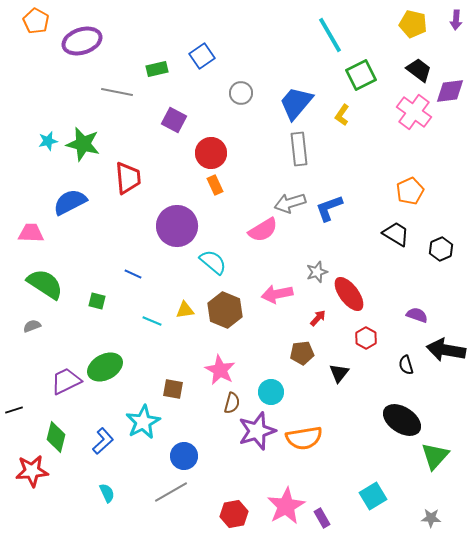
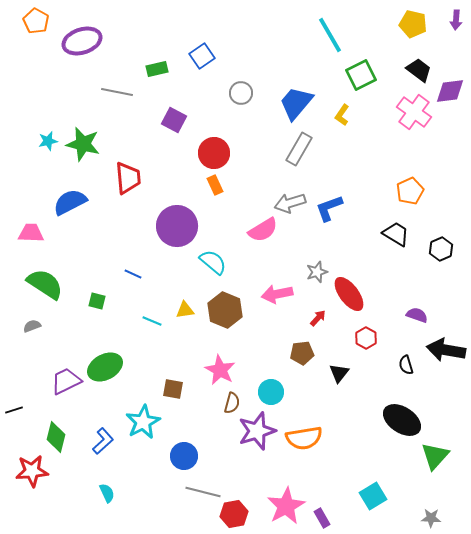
gray rectangle at (299, 149): rotated 36 degrees clockwise
red circle at (211, 153): moved 3 px right
gray line at (171, 492): moved 32 px right; rotated 44 degrees clockwise
